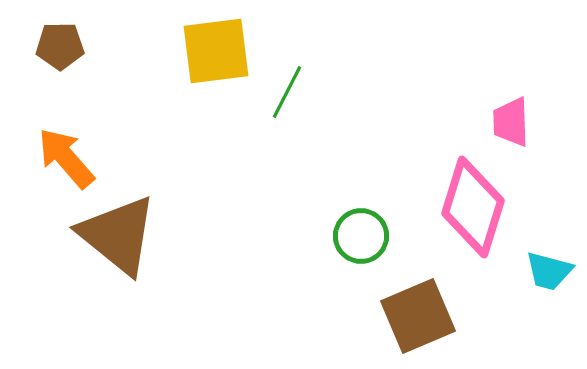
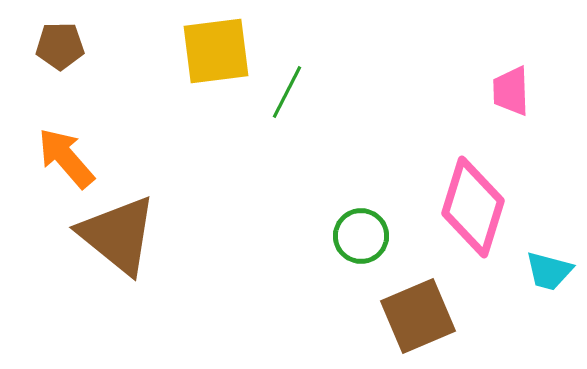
pink trapezoid: moved 31 px up
